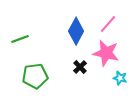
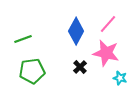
green line: moved 3 px right
green pentagon: moved 3 px left, 5 px up
